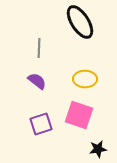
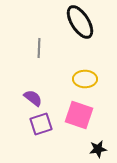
purple semicircle: moved 4 px left, 17 px down
